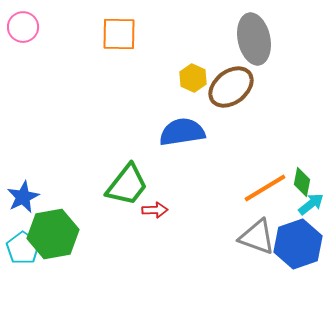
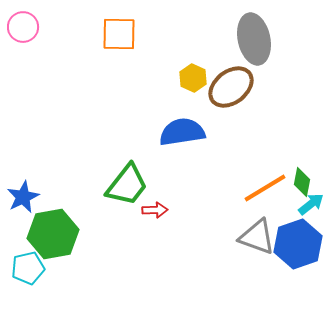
cyan pentagon: moved 5 px right, 20 px down; rotated 24 degrees clockwise
